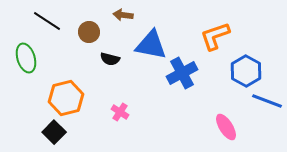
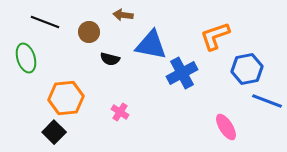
black line: moved 2 px left, 1 px down; rotated 12 degrees counterclockwise
blue hexagon: moved 1 px right, 2 px up; rotated 20 degrees clockwise
orange hexagon: rotated 8 degrees clockwise
